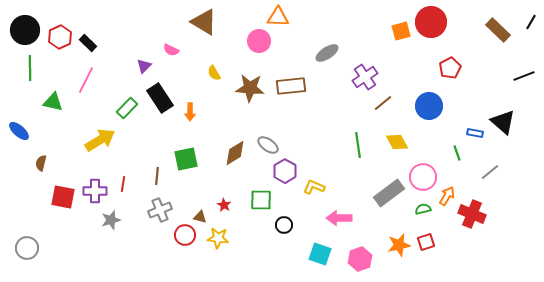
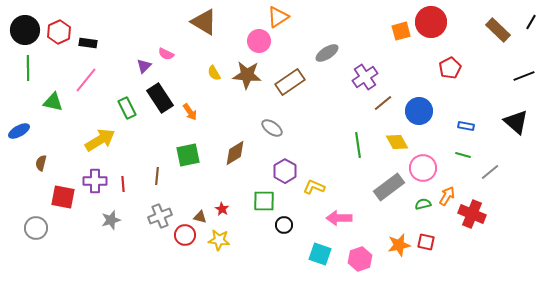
orange triangle at (278, 17): rotated 35 degrees counterclockwise
red hexagon at (60, 37): moved 1 px left, 5 px up
black rectangle at (88, 43): rotated 36 degrees counterclockwise
pink semicircle at (171, 50): moved 5 px left, 4 px down
green line at (30, 68): moved 2 px left
pink line at (86, 80): rotated 12 degrees clockwise
brown rectangle at (291, 86): moved 1 px left, 4 px up; rotated 28 degrees counterclockwise
brown star at (250, 88): moved 3 px left, 13 px up
blue circle at (429, 106): moved 10 px left, 5 px down
green rectangle at (127, 108): rotated 70 degrees counterclockwise
orange arrow at (190, 112): rotated 36 degrees counterclockwise
black triangle at (503, 122): moved 13 px right
blue ellipse at (19, 131): rotated 70 degrees counterclockwise
blue rectangle at (475, 133): moved 9 px left, 7 px up
gray ellipse at (268, 145): moved 4 px right, 17 px up
green line at (457, 153): moved 6 px right, 2 px down; rotated 56 degrees counterclockwise
green square at (186, 159): moved 2 px right, 4 px up
pink circle at (423, 177): moved 9 px up
red line at (123, 184): rotated 14 degrees counterclockwise
purple cross at (95, 191): moved 10 px up
gray rectangle at (389, 193): moved 6 px up
green square at (261, 200): moved 3 px right, 1 px down
red star at (224, 205): moved 2 px left, 4 px down
green semicircle at (423, 209): moved 5 px up
gray cross at (160, 210): moved 6 px down
yellow star at (218, 238): moved 1 px right, 2 px down
red square at (426, 242): rotated 30 degrees clockwise
gray circle at (27, 248): moved 9 px right, 20 px up
